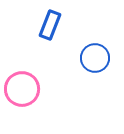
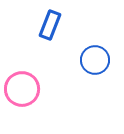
blue circle: moved 2 px down
